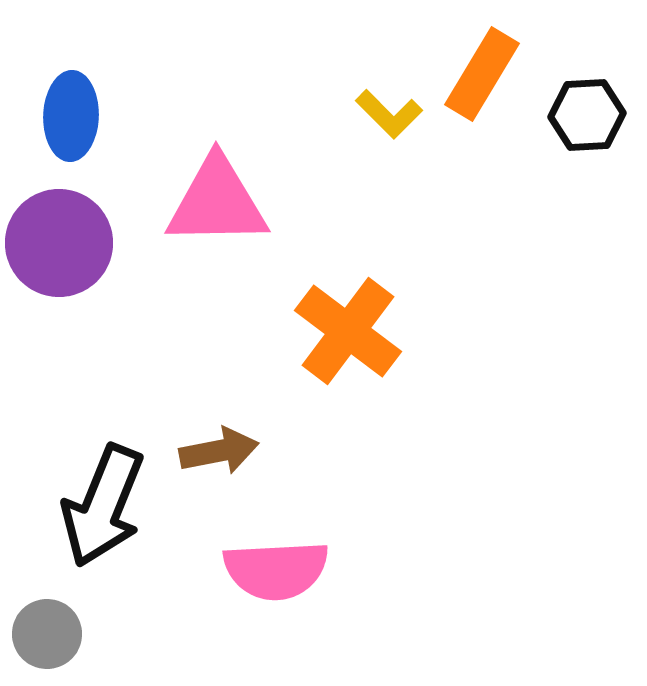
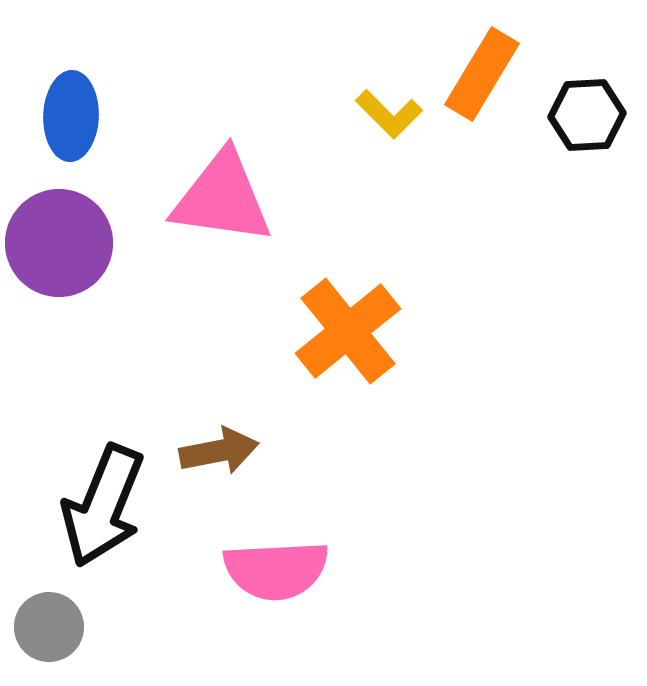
pink triangle: moved 5 px right, 4 px up; rotated 9 degrees clockwise
orange cross: rotated 14 degrees clockwise
gray circle: moved 2 px right, 7 px up
